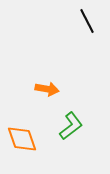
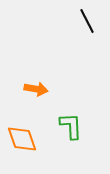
orange arrow: moved 11 px left
green L-shape: rotated 56 degrees counterclockwise
